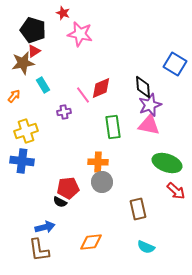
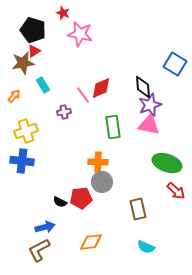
red pentagon: moved 13 px right, 10 px down
brown L-shape: rotated 70 degrees clockwise
